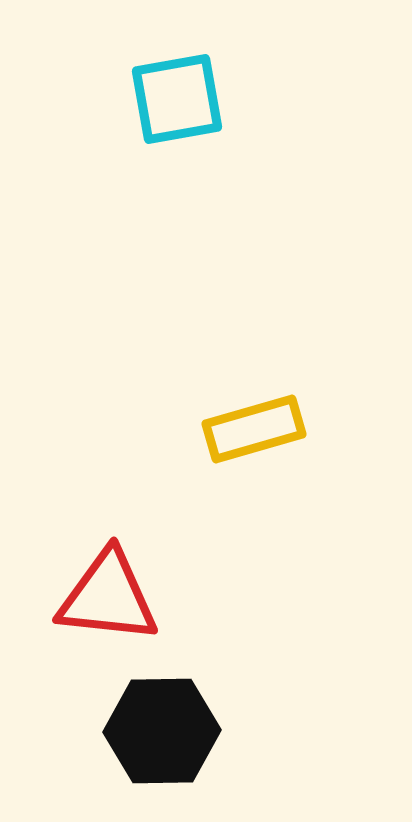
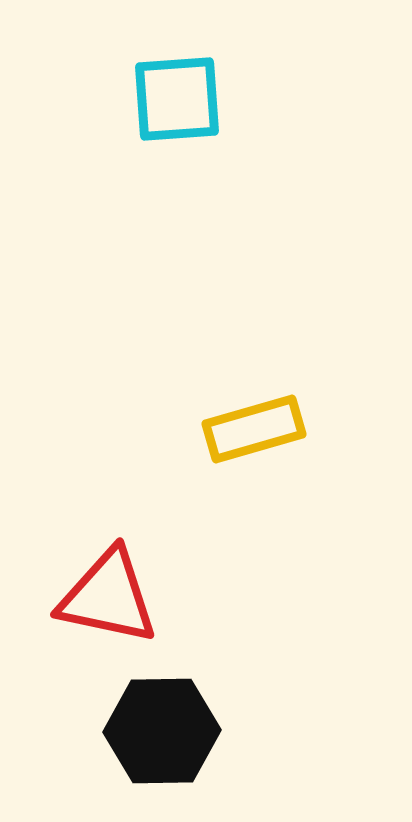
cyan square: rotated 6 degrees clockwise
red triangle: rotated 6 degrees clockwise
